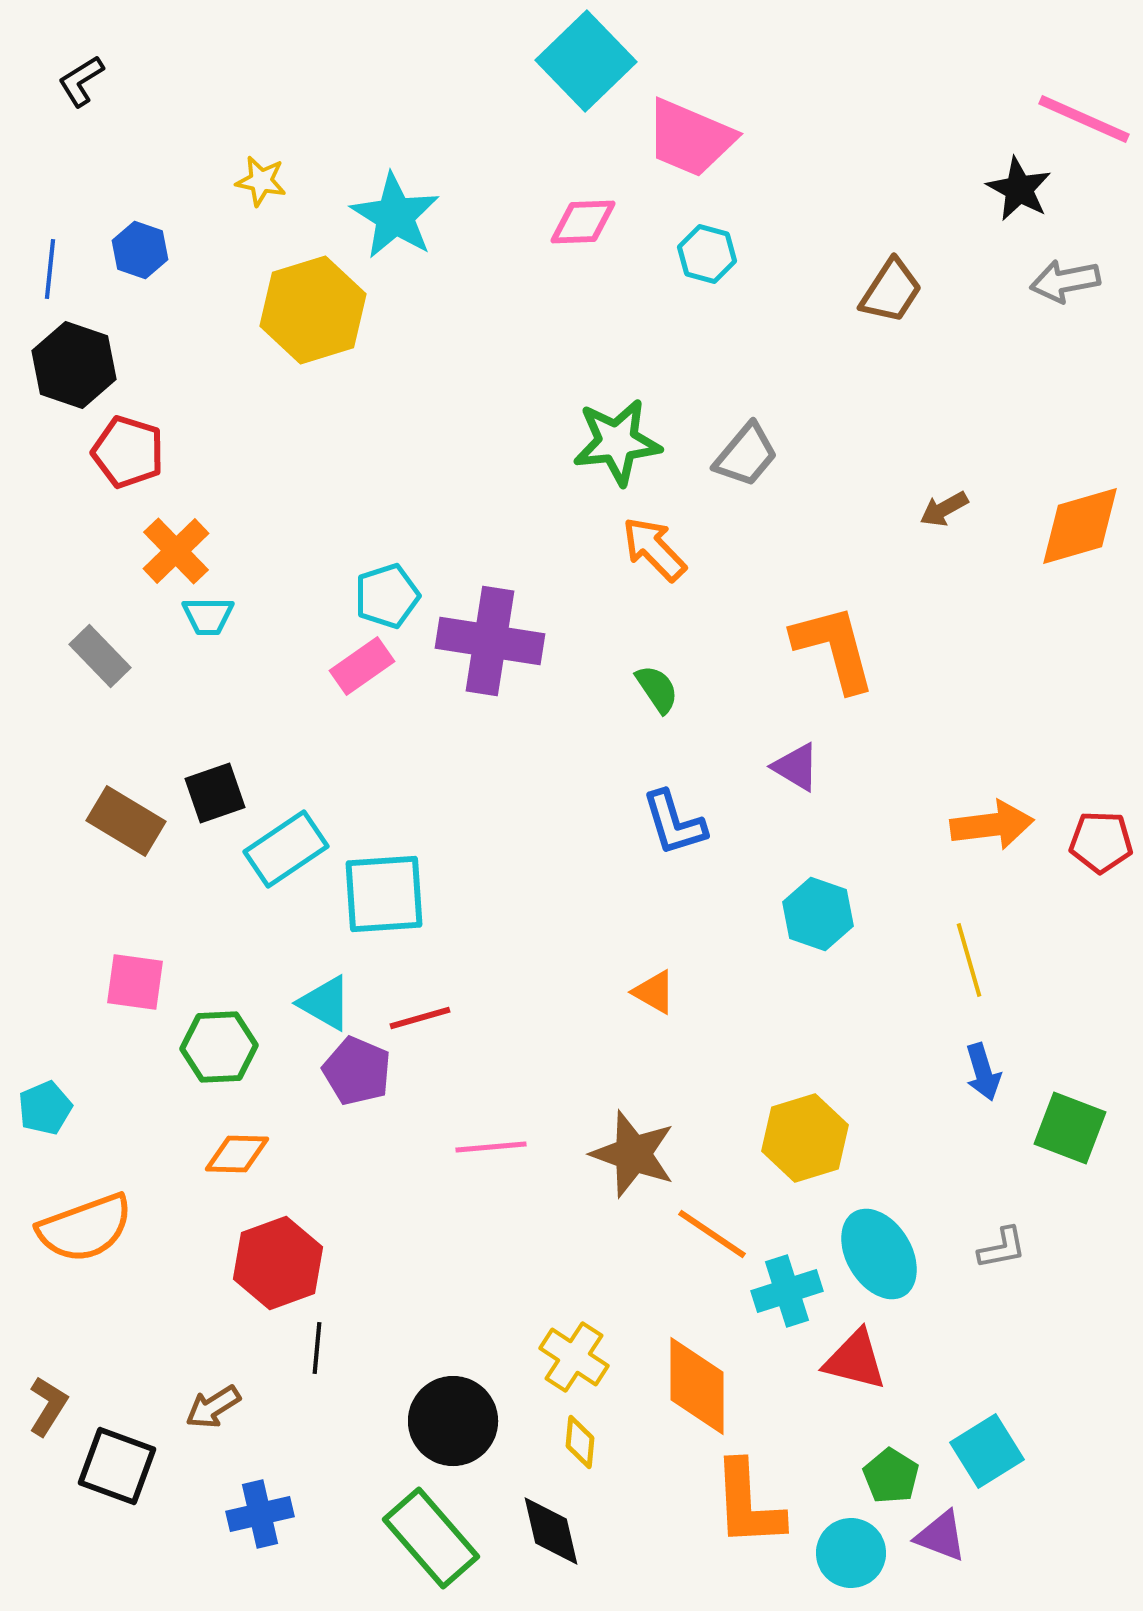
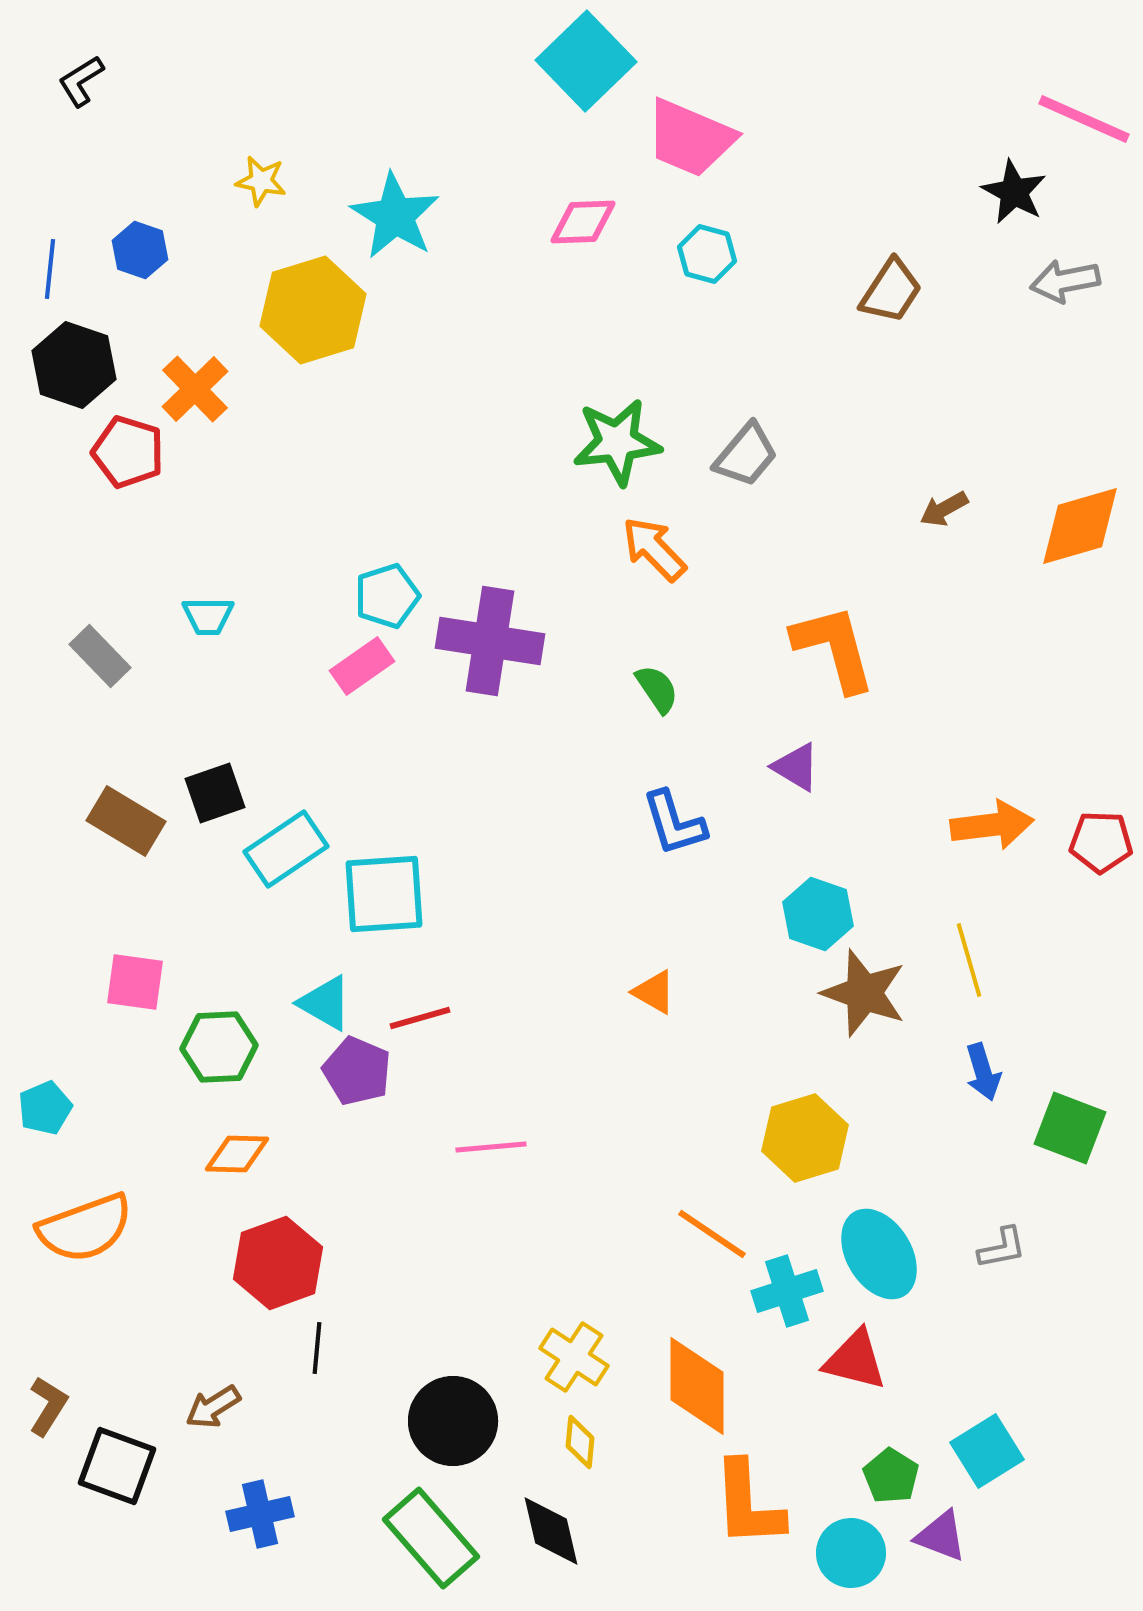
black star at (1019, 189): moved 5 px left, 3 px down
orange cross at (176, 551): moved 19 px right, 162 px up
brown star at (633, 1154): moved 231 px right, 161 px up
